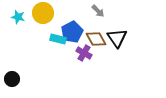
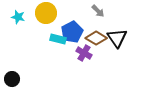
yellow circle: moved 3 px right
brown diamond: moved 1 px up; rotated 30 degrees counterclockwise
